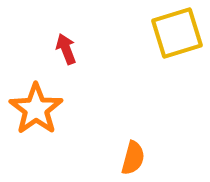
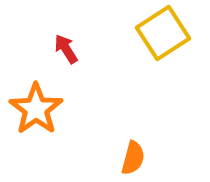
yellow square: moved 14 px left; rotated 16 degrees counterclockwise
red arrow: rotated 12 degrees counterclockwise
